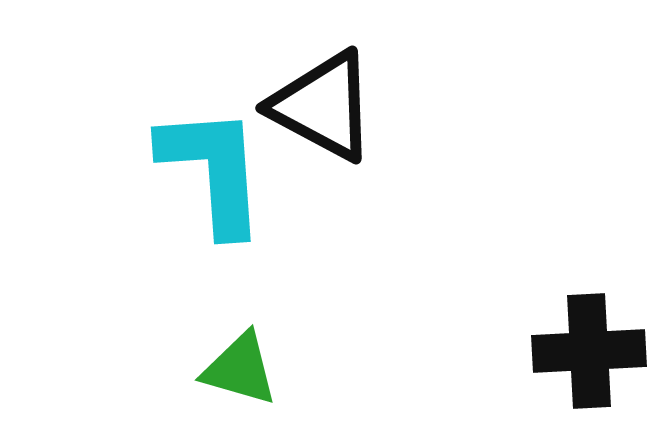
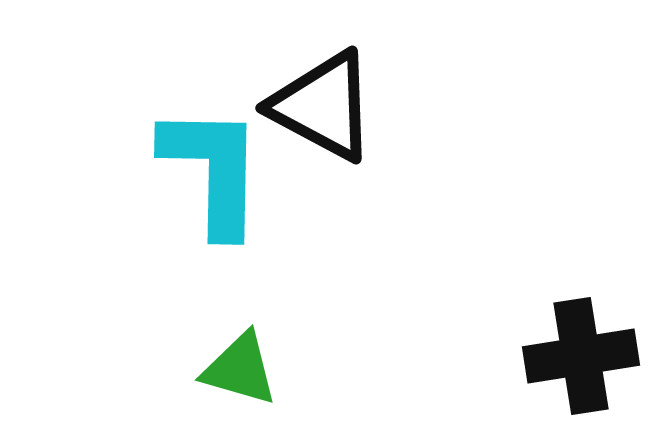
cyan L-shape: rotated 5 degrees clockwise
black cross: moved 8 px left, 5 px down; rotated 6 degrees counterclockwise
